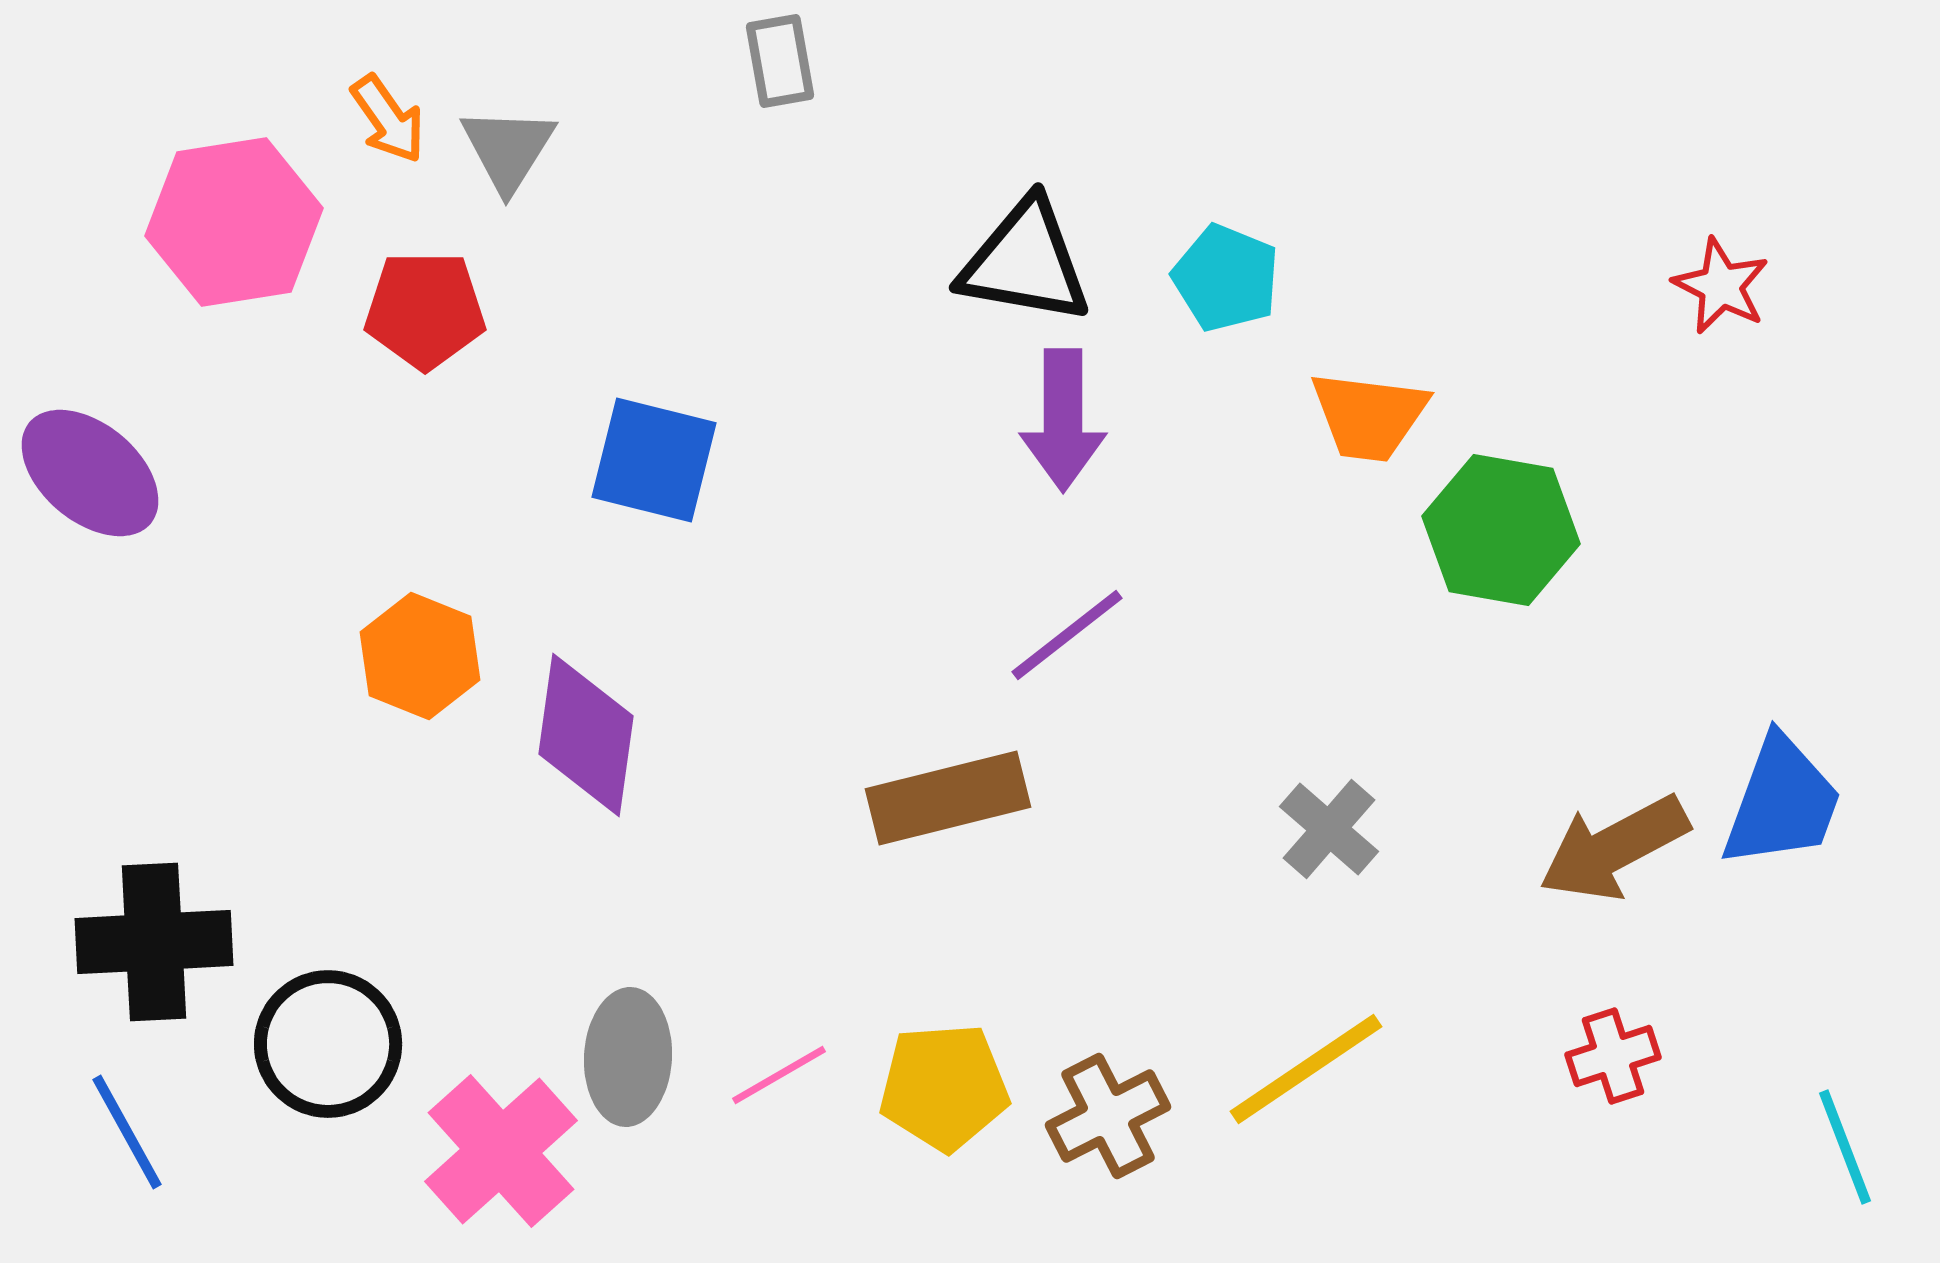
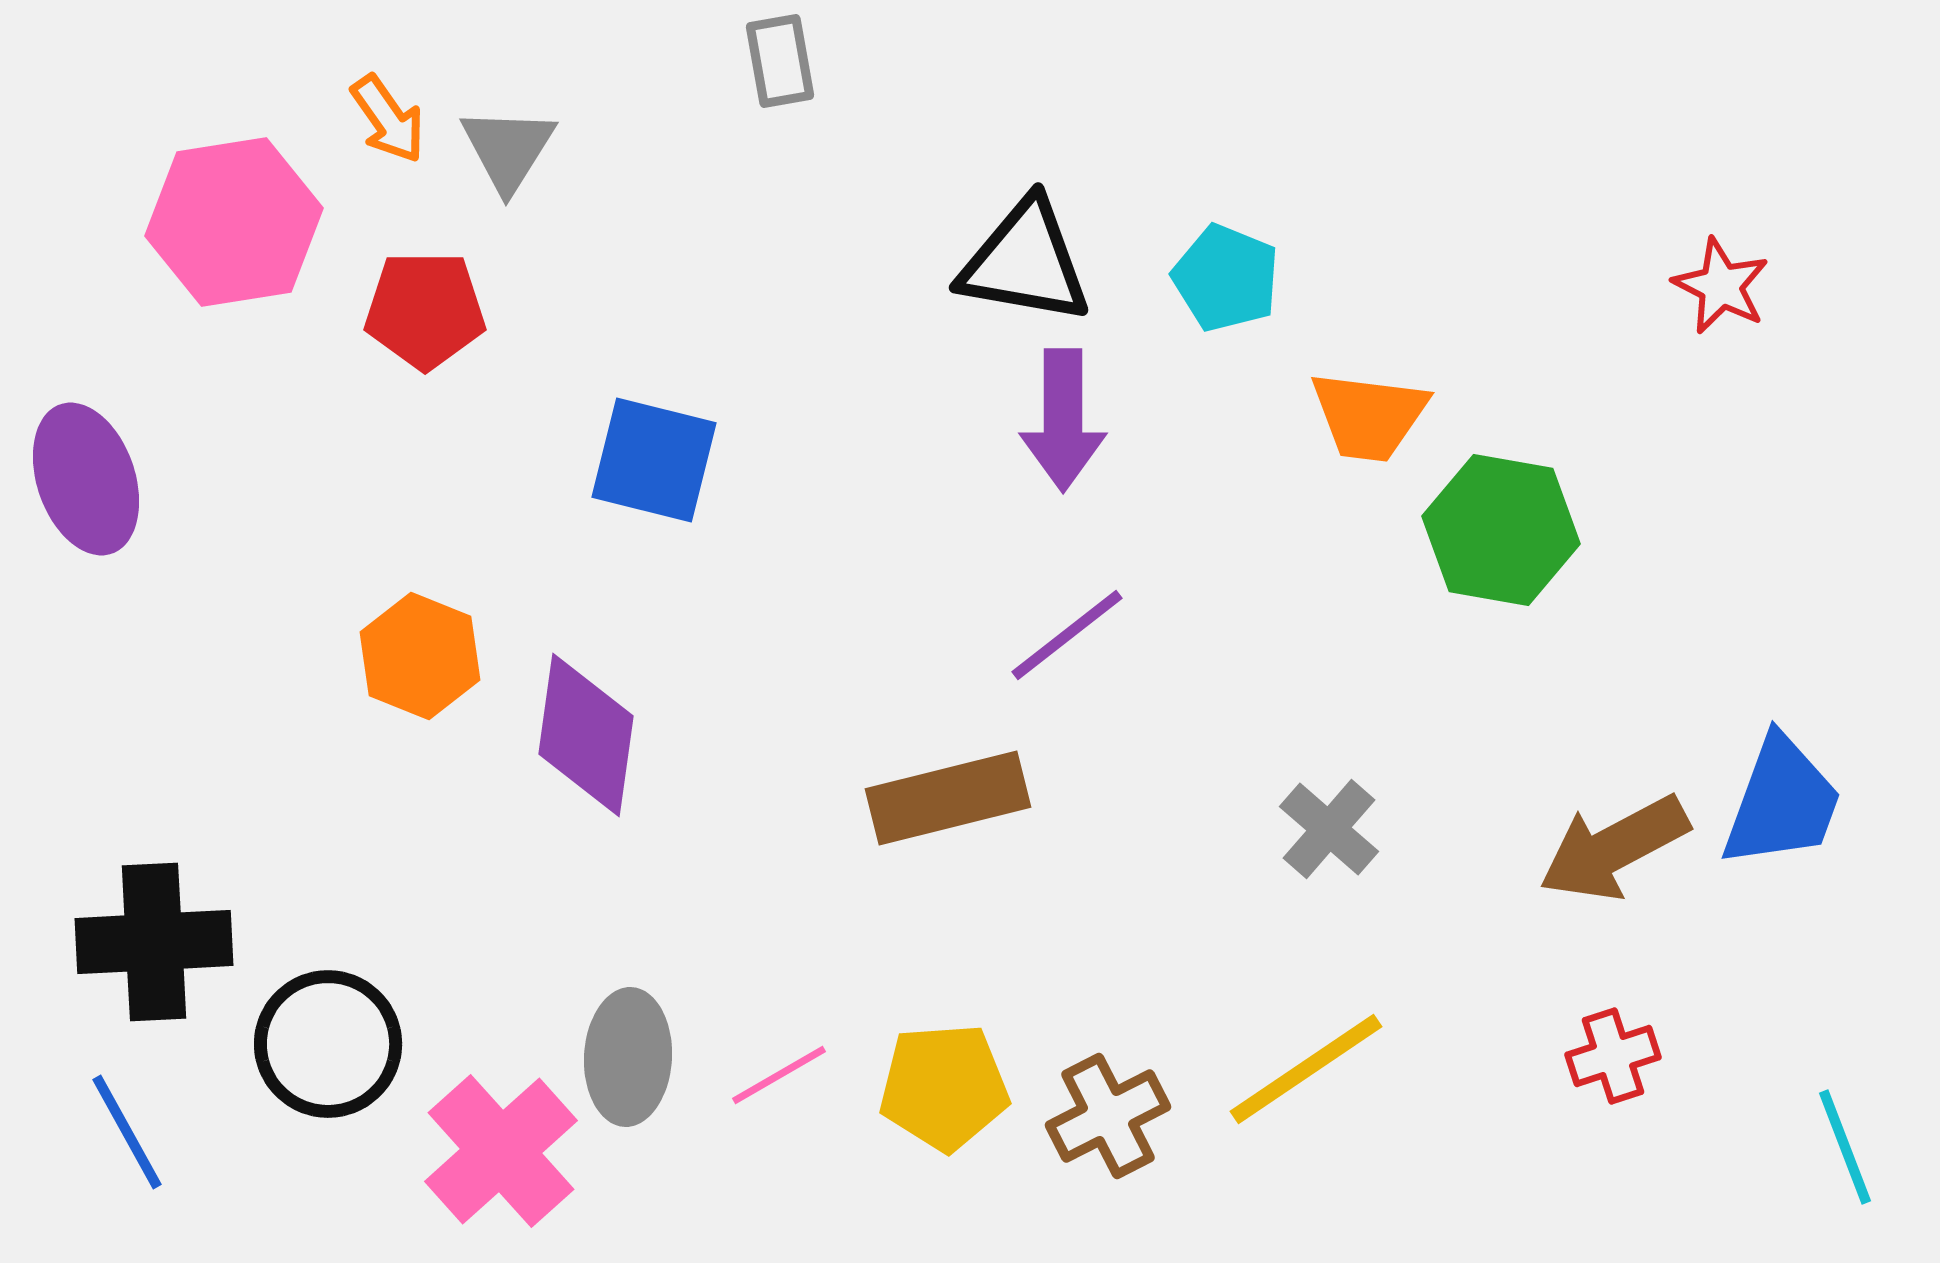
purple ellipse: moved 4 px left, 6 px down; rotated 31 degrees clockwise
